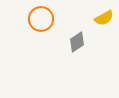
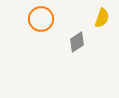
yellow semicircle: moved 2 px left; rotated 42 degrees counterclockwise
